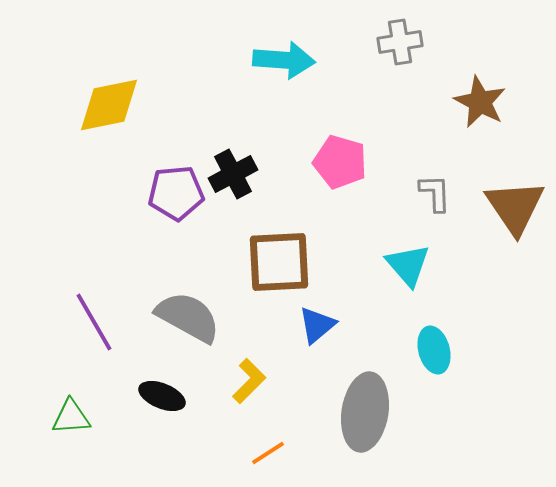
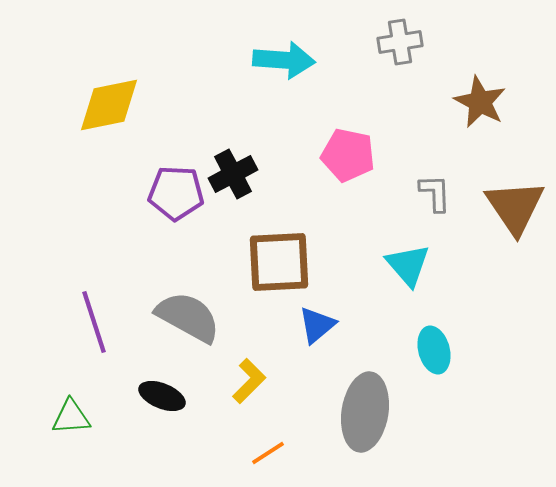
pink pentagon: moved 8 px right, 7 px up; rotated 4 degrees counterclockwise
purple pentagon: rotated 8 degrees clockwise
purple line: rotated 12 degrees clockwise
